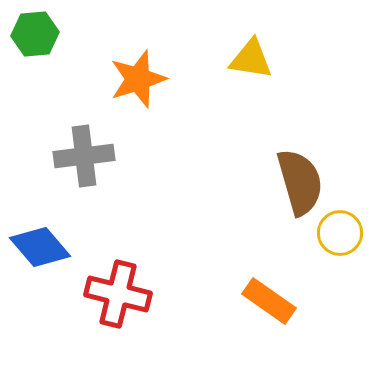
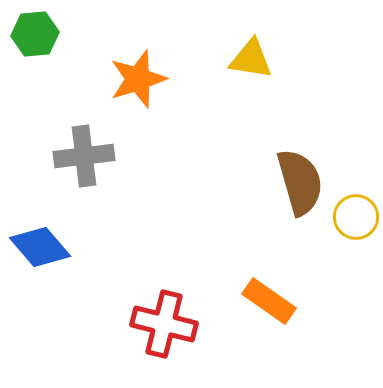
yellow circle: moved 16 px right, 16 px up
red cross: moved 46 px right, 30 px down
